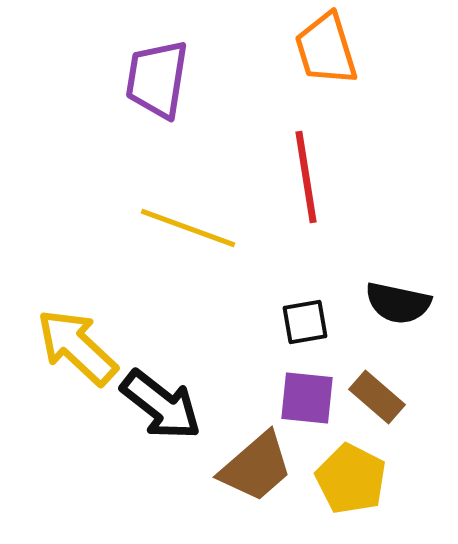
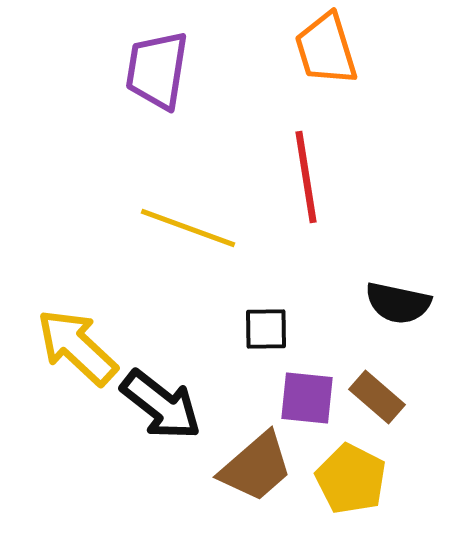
purple trapezoid: moved 9 px up
black square: moved 39 px left, 7 px down; rotated 9 degrees clockwise
